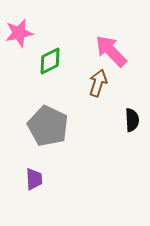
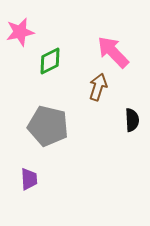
pink star: moved 1 px right, 1 px up
pink arrow: moved 2 px right, 1 px down
brown arrow: moved 4 px down
gray pentagon: rotated 12 degrees counterclockwise
purple trapezoid: moved 5 px left
